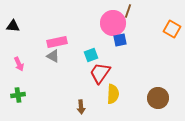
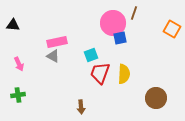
brown line: moved 6 px right, 2 px down
black triangle: moved 1 px up
blue square: moved 2 px up
red trapezoid: rotated 15 degrees counterclockwise
yellow semicircle: moved 11 px right, 20 px up
brown circle: moved 2 px left
